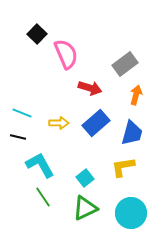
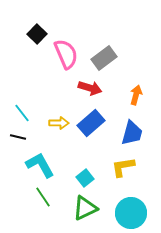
gray rectangle: moved 21 px left, 6 px up
cyan line: rotated 30 degrees clockwise
blue rectangle: moved 5 px left
